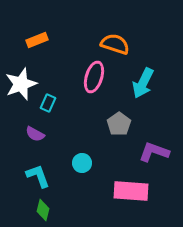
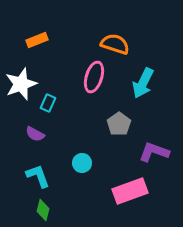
pink rectangle: moved 1 px left; rotated 24 degrees counterclockwise
